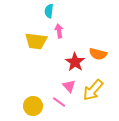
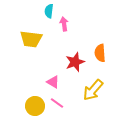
pink arrow: moved 5 px right, 7 px up
yellow trapezoid: moved 5 px left, 2 px up
orange semicircle: moved 2 px right, 1 px up; rotated 72 degrees clockwise
red star: rotated 18 degrees clockwise
pink triangle: moved 16 px left, 4 px up; rotated 16 degrees counterclockwise
pink line: moved 2 px left, 1 px down
yellow circle: moved 2 px right
